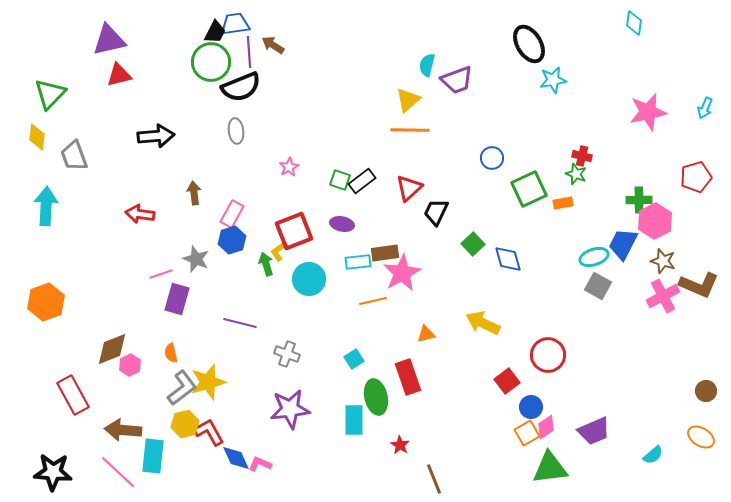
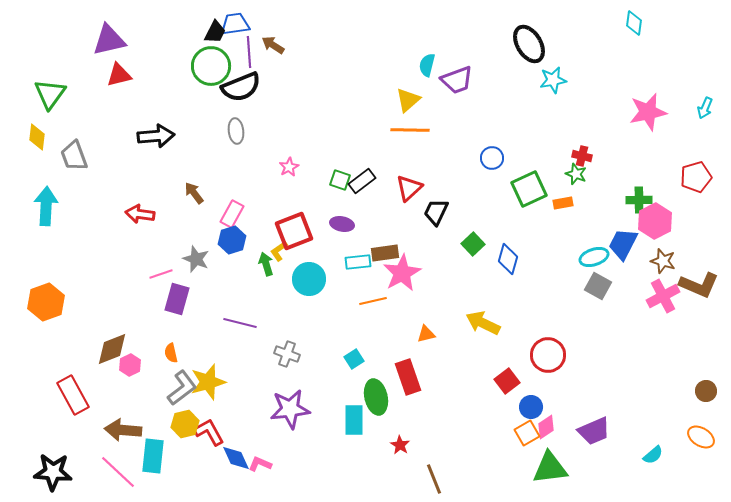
green circle at (211, 62): moved 4 px down
green triangle at (50, 94): rotated 8 degrees counterclockwise
brown arrow at (194, 193): rotated 30 degrees counterclockwise
blue diamond at (508, 259): rotated 32 degrees clockwise
